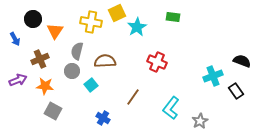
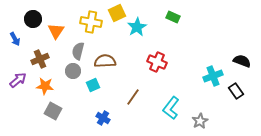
green rectangle: rotated 16 degrees clockwise
orange triangle: moved 1 px right
gray semicircle: moved 1 px right
gray circle: moved 1 px right
purple arrow: rotated 18 degrees counterclockwise
cyan square: moved 2 px right; rotated 16 degrees clockwise
